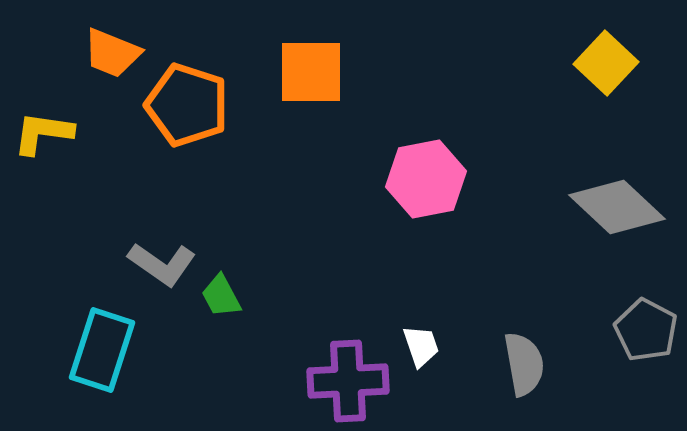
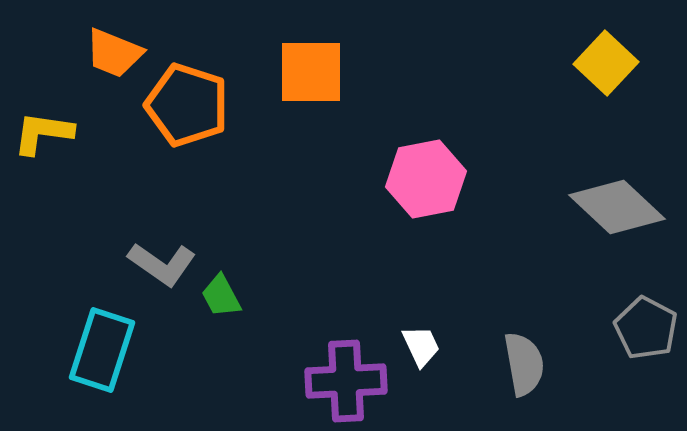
orange trapezoid: moved 2 px right
gray pentagon: moved 2 px up
white trapezoid: rotated 6 degrees counterclockwise
purple cross: moved 2 px left
